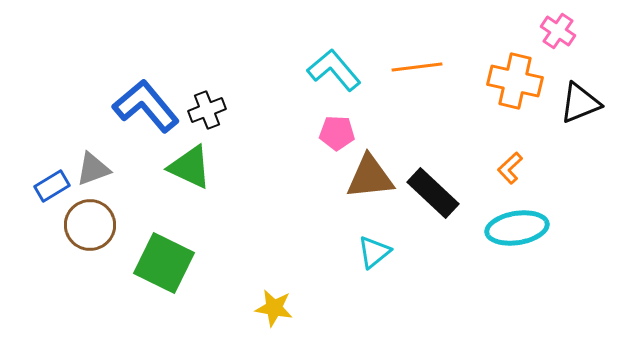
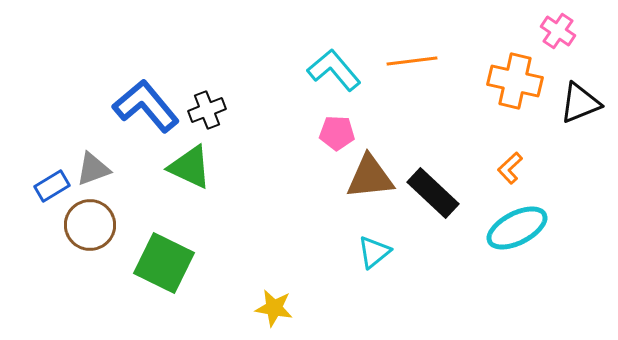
orange line: moved 5 px left, 6 px up
cyan ellipse: rotated 18 degrees counterclockwise
